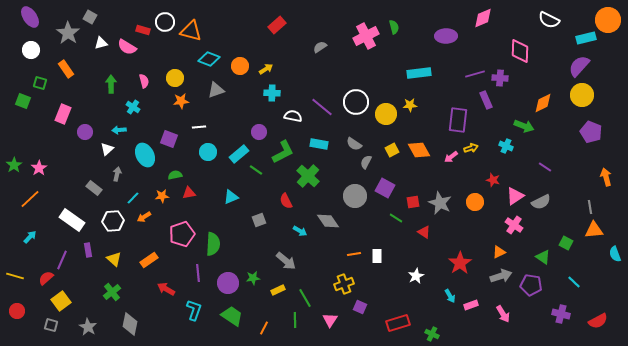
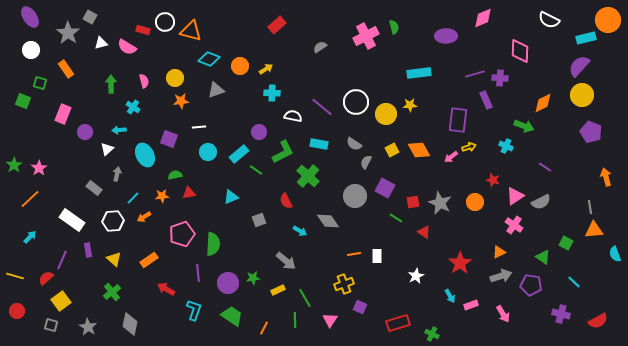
yellow arrow at (471, 148): moved 2 px left, 1 px up
